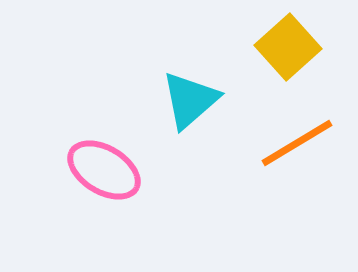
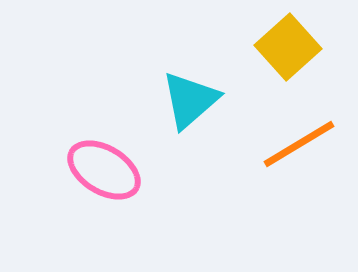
orange line: moved 2 px right, 1 px down
